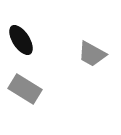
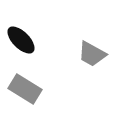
black ellipse: rotated 12 degrees counterclockwise
